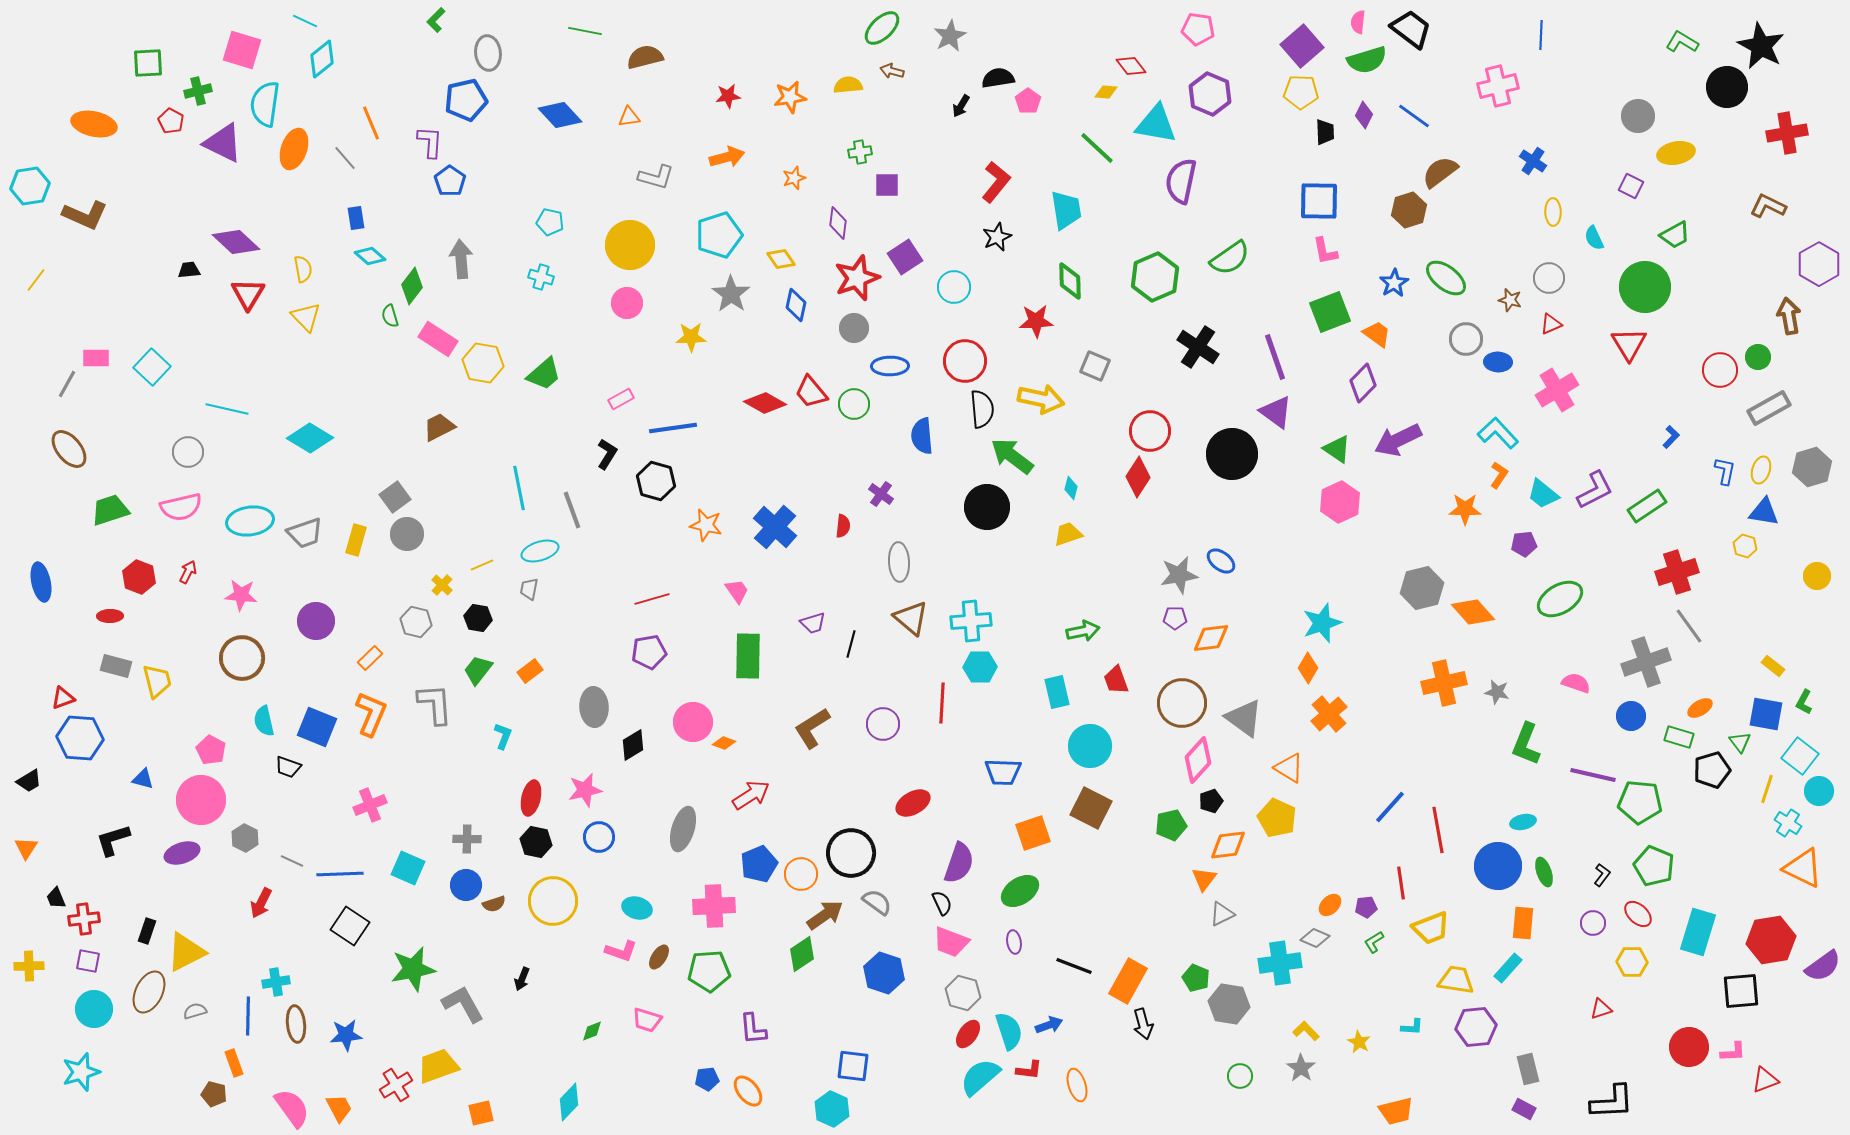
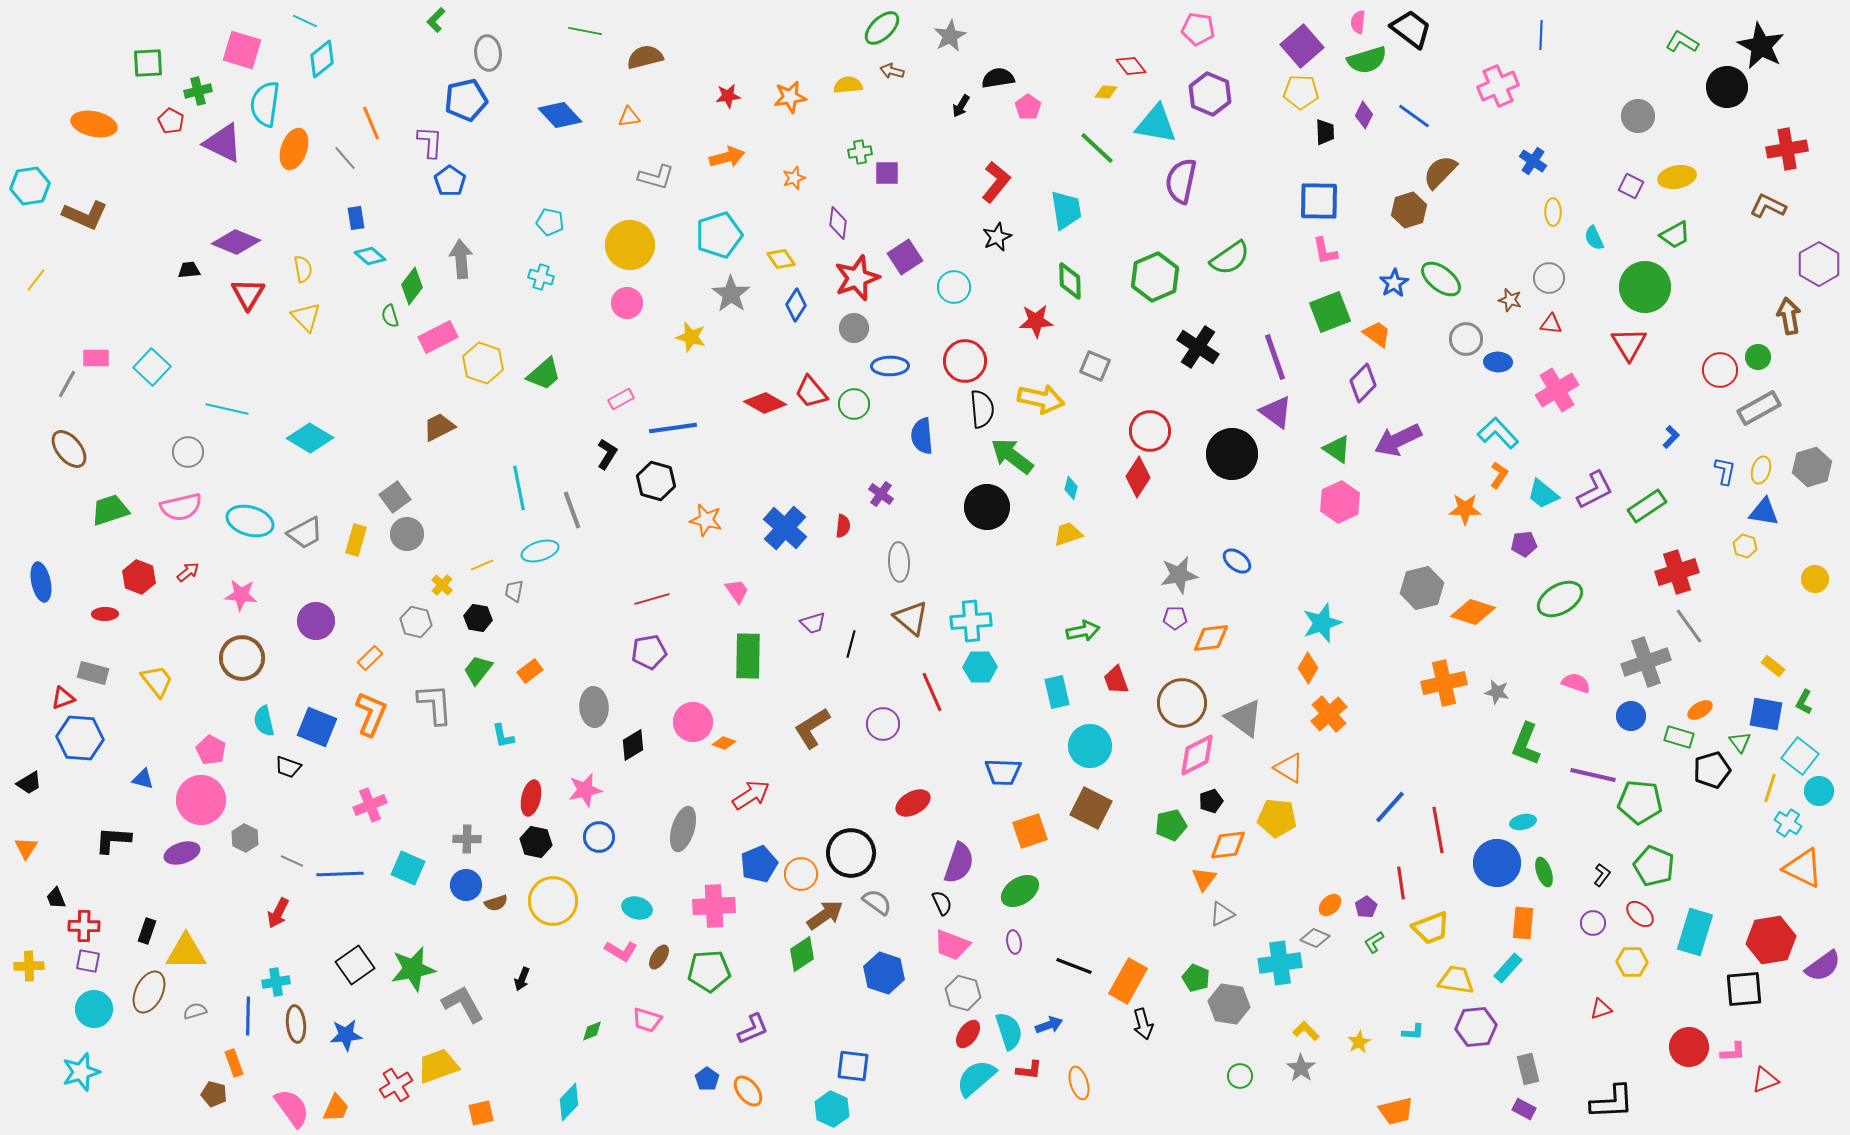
pink cross at (1498, 86): rotated 9 degrees counterclockwise
pink pentagon at (1028, 101): moved 6 px down
red cross at (1787, 133): moved 16 px down
yellow ellipse at (1676, 153): moved 1 px right, 24 px down
brown semicircle at (1440, 172): rotated 9 degrees counterclockwise
purple square at (887, 185): moved 12 px up
purple diamond at (236, 242): rotated 21 degrees counterclockwise
green ellipse at (1446, 278): moved 5 px left, 1 px down
blue diamond at (796, 305): rotated 20 degrees clockwise
red triangle at (1551, 324): rotated 30 degrees clockwise
yellow star at (691, 337): rotated 16 degrees clockwise
pink rectangle at (438, 339): moved 2 px up; rotated 60 degrees counterclockwise
yellow hexagon at (483, 363): rotated 9 degrees clockwise
gray rectangle at (1769, 408): moved 10 px left
cyan ellipse at (250, 521): rotated 24 degrees clockwise
orange star at (706, 525): moved 5 px up
blue cross at (775, 527): moved 10 px right, 1 px down
gray trapezoid at (305, 533): rotated 9 degrees counterclockwise
blue ellipse at (1221, 561): moved 16 px right
red arrow at (188, 572): rotated 25 degrees clockwise
yellow circle at (1817, 576): moved 2 px left, 3 px down
gray trapezoid at (529, 589): moved 15 px left, 2 px down
orange diamond at (1473, 612): rotated 30 degrees counterclockwise
red ellipse at (110, 616): moved 5 px left, 2 px up
gray rectangle at (116, 666): moved 23 px left, 7 px down
yellow trapezoid at (157, 681): rotated 24 degrees counterclockwise
red line at (942, 703): moved 10 px left, 11 px up; rotated 27 degrees counterclockwise
orange ellipse at (1700, 708): moved 2 px down
cyan L-shape at (503, 736): rotated 148 degrees clockwise
pink diamond at (1198, 760): moved 1 px left, 5 px up; rotated 21 degrees clockwise
black trapezoid at (29, 781): moved 2 px down
yellow line at (1767, 789): moved 3 px right, 1 px up
yellow pentagon at (1277, 818): rotated 18 degrees counterclockwise
orange square at (1033, 833): moved 3 px left, 2 px up
black L-shape at (113, 840): rotated 21 degrees clockwise
blue circle at (1498, 866): moved 1 px left, 3 px up
red arrow at (261, 903): moved 17 px right, 10 px down
brown semicircle at (494, 904): moved 2 px right, 1 px up
purple pentagon at (1366, 907): rotated 25 degrees counterclockwise
red ellipse at (1638, 914): moved 2 px right
red cross at (84, 919): moved 7 px down; rotated 8 degrees clockwise
black square at (350, 926): moved 5 px right, 39 px down; rotated 21 degrees clockwise
cyan rectangle at (1698, 932): moved 3 px left
pink trapezoid at (951, 942): moved 1 px right, 3 px down
pink L-shape at (621, 951): rotated 12 degrees clockwise
yellow triangle at (186, 952): rotated 27 degrees clockwise
black square at (1741, 991): moved 3 px right, 2 px up
cyan L-shape at (1412, 1027): moved 1 px right, 5 px down
purple L-shape at (753, 1029): rotated 108 degrees counterclockwise
yellow star at (1359, 1042): rotated 15 degrees clockwise
cyan semicircle at (980, 1077): moved 4 px left, 1 px down
blue pentagon at (707, 1079): rotated 30 degrees counterclockwise
orange ellipse at (1077, 1085): moved 2 px right, 2 px up
orange trapezoid at (339, 1108): moved 3 px left; rotated 52 degrees clockwise
